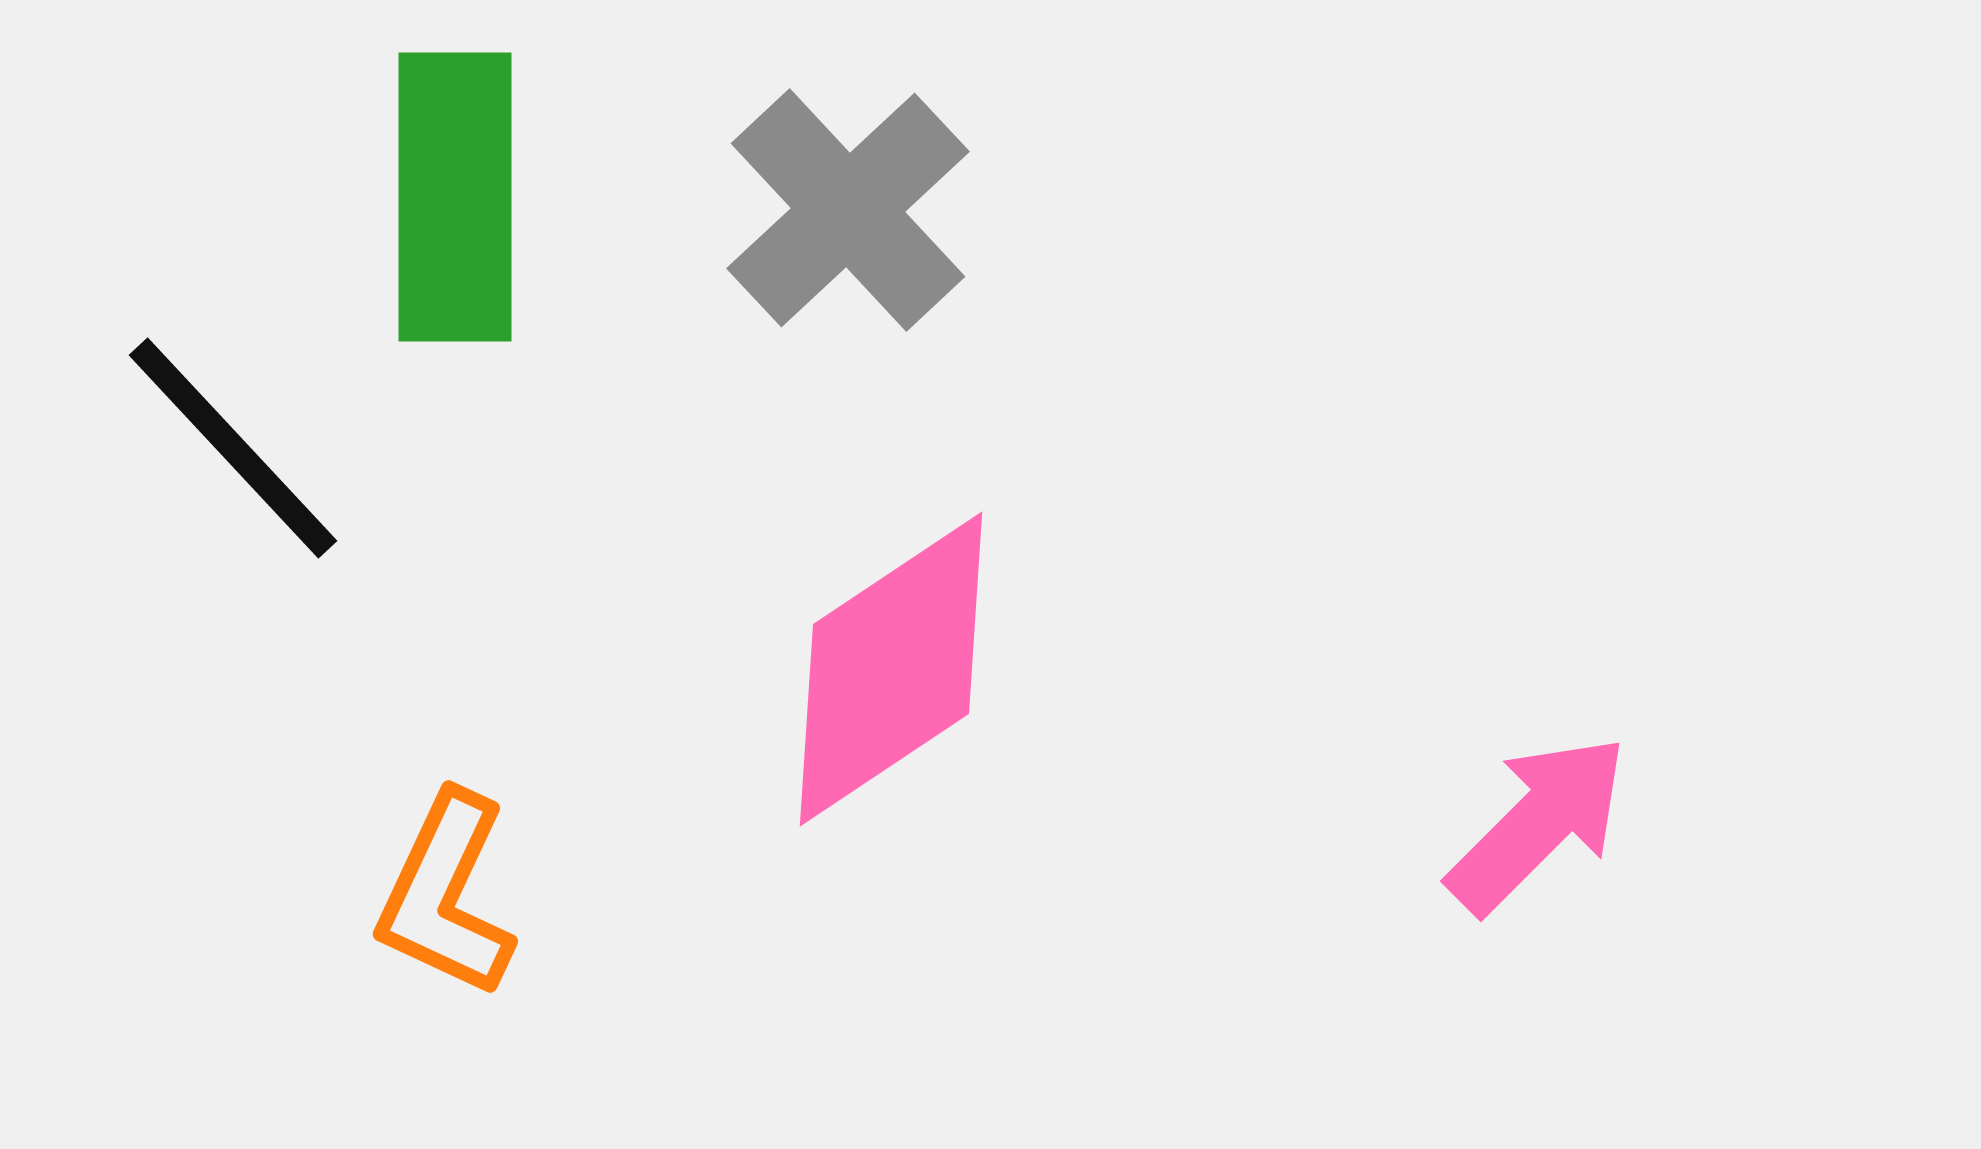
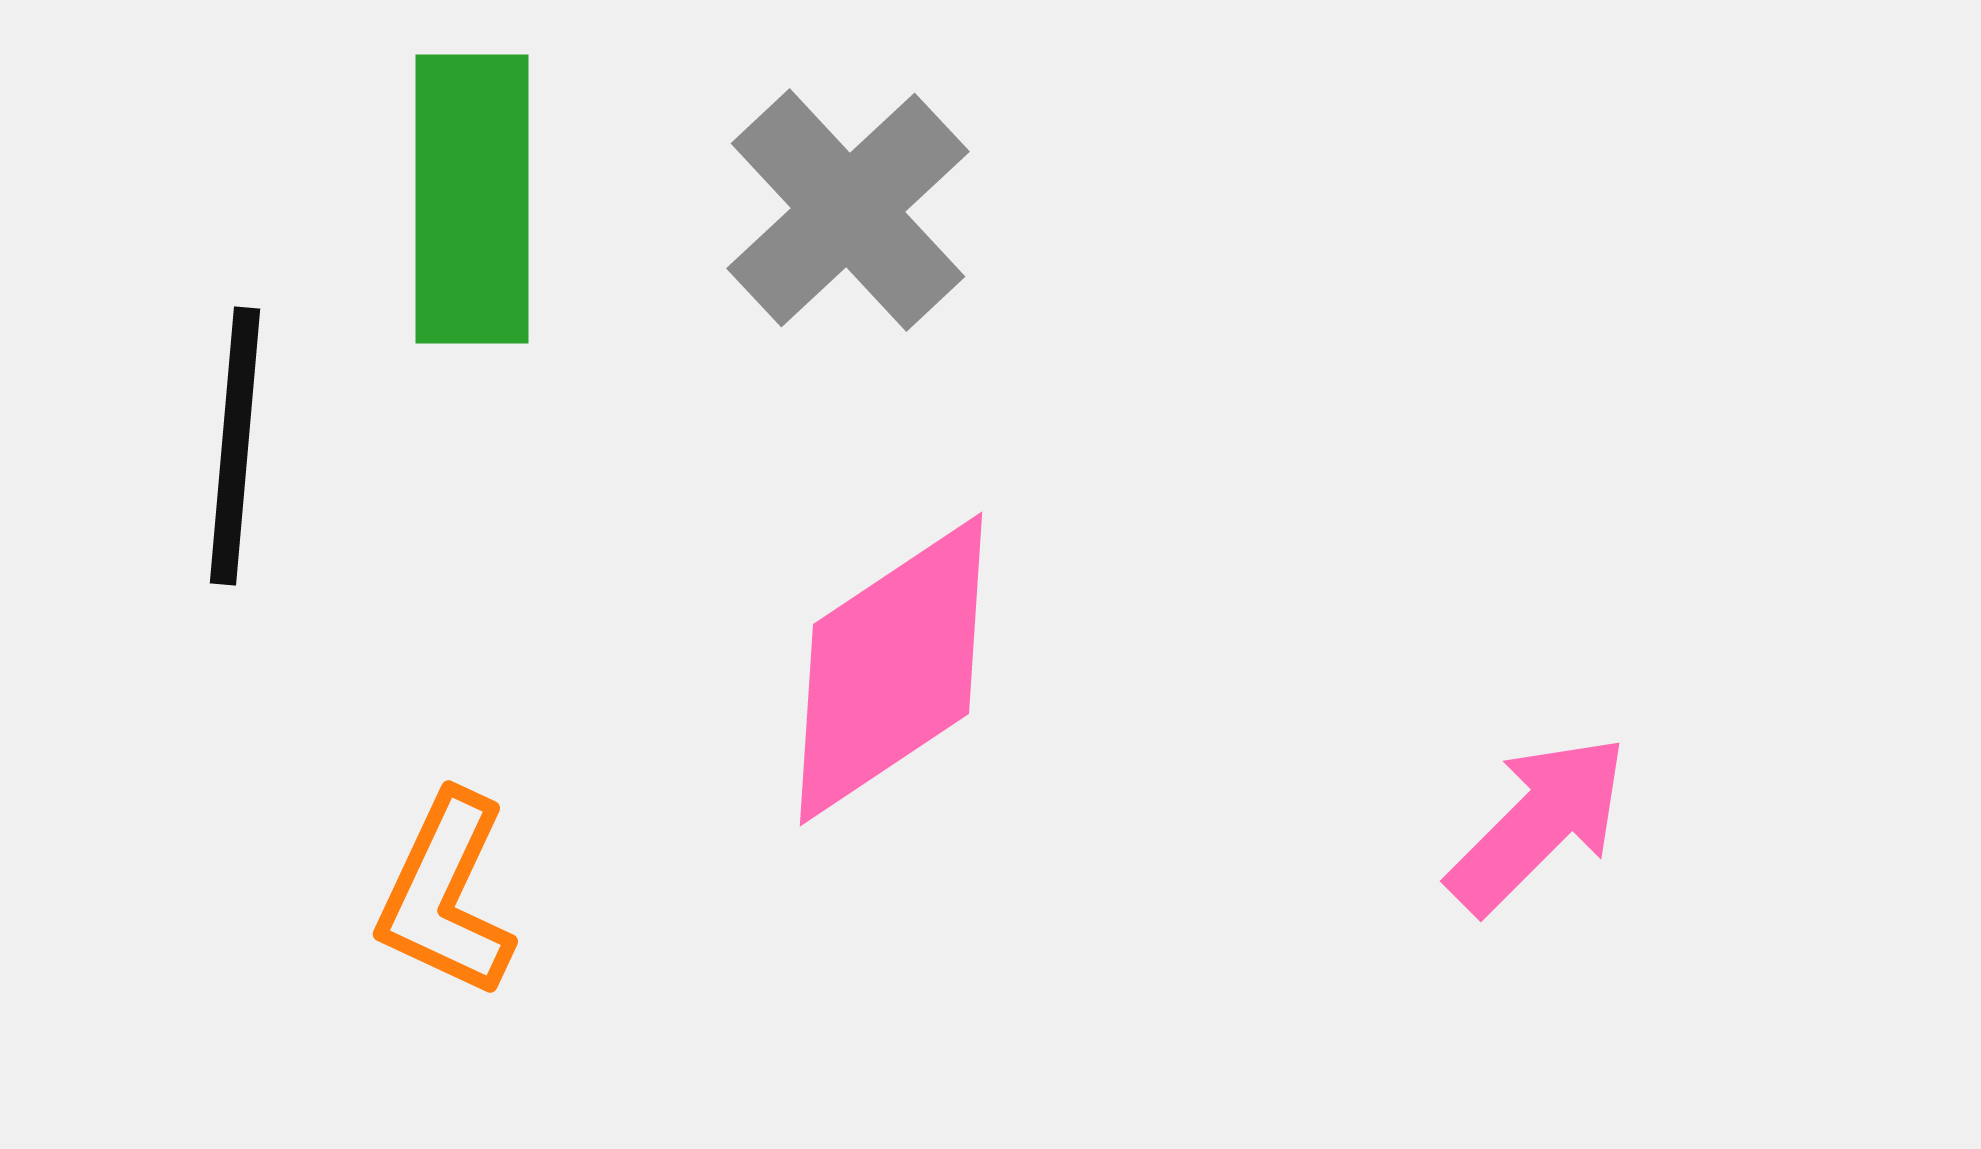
green rectangle: moved 17 px right, 2 px down
black line: moved 2 px right, 2 px up; rotated 48 degrees clockwise
